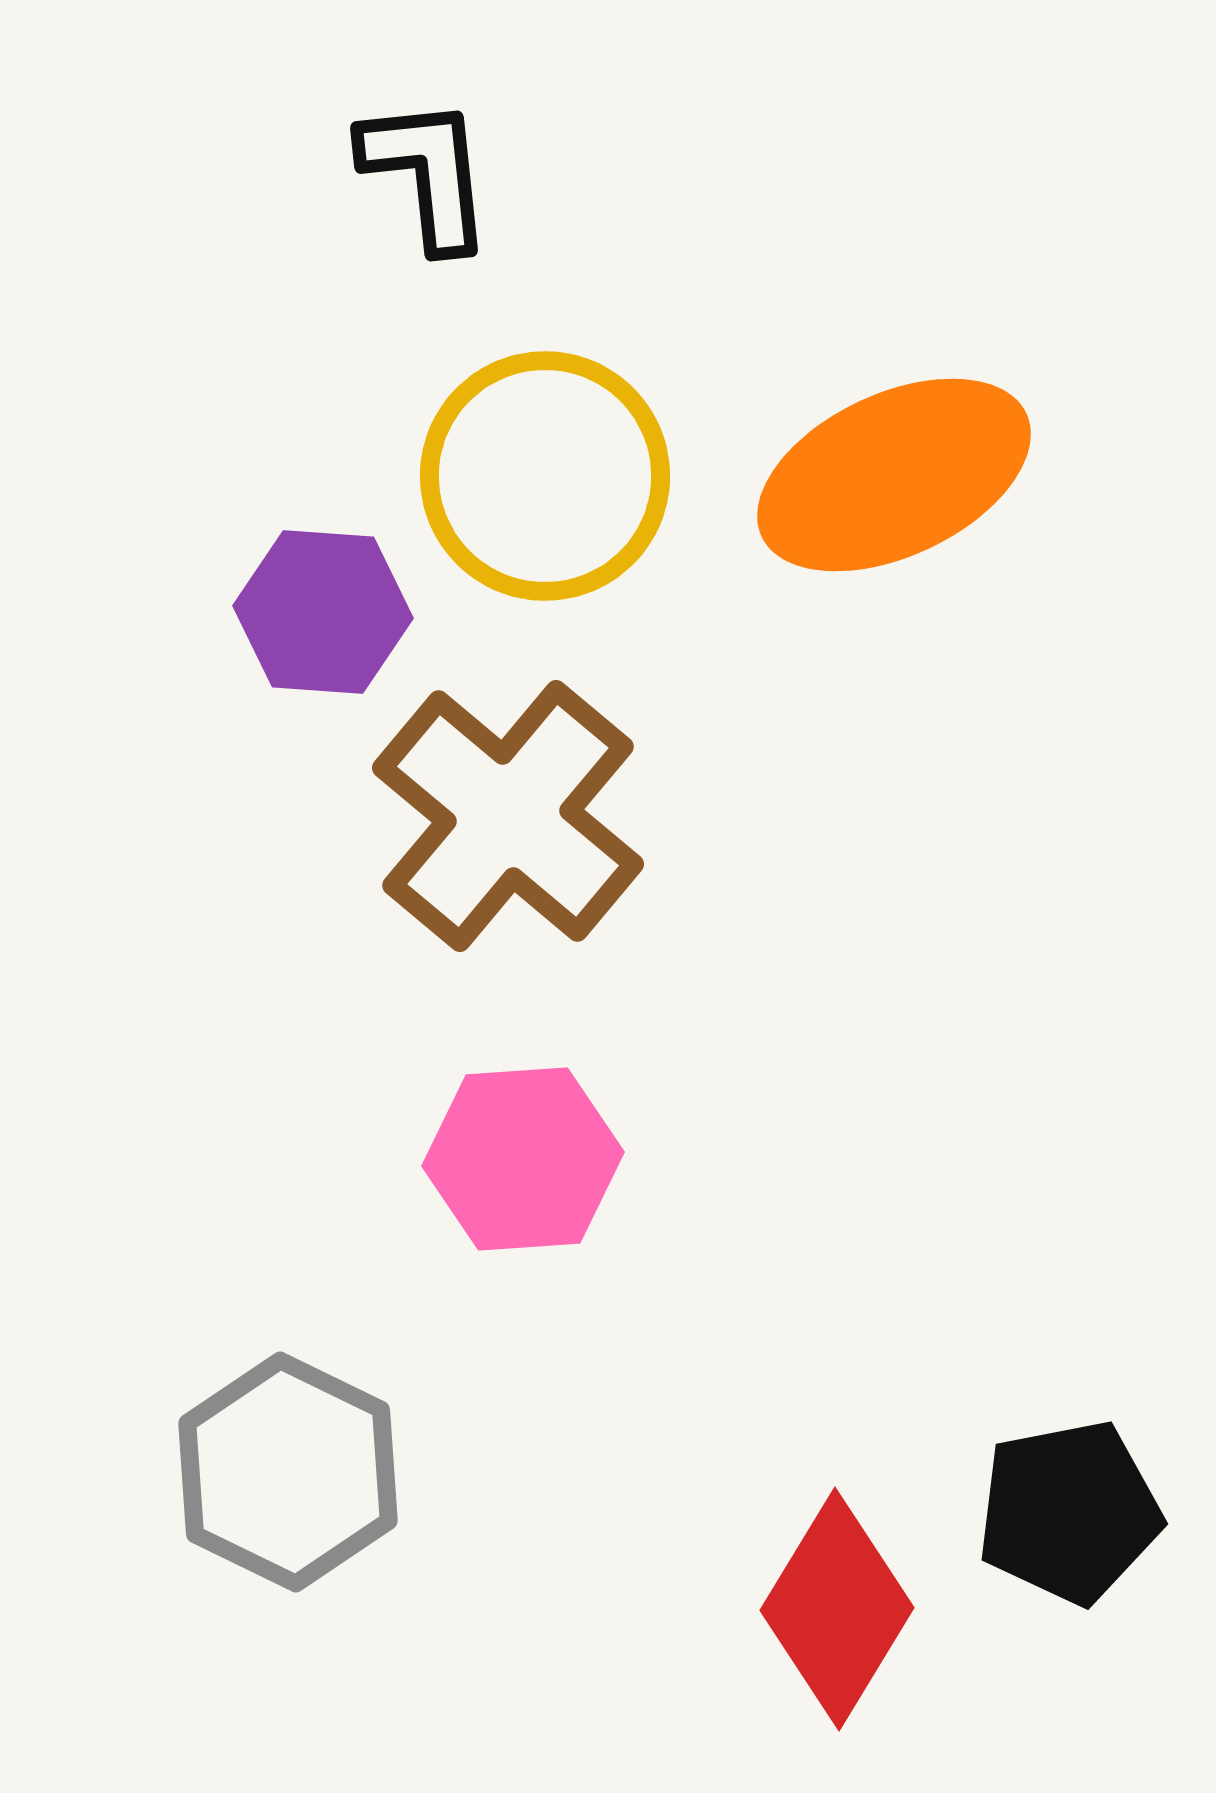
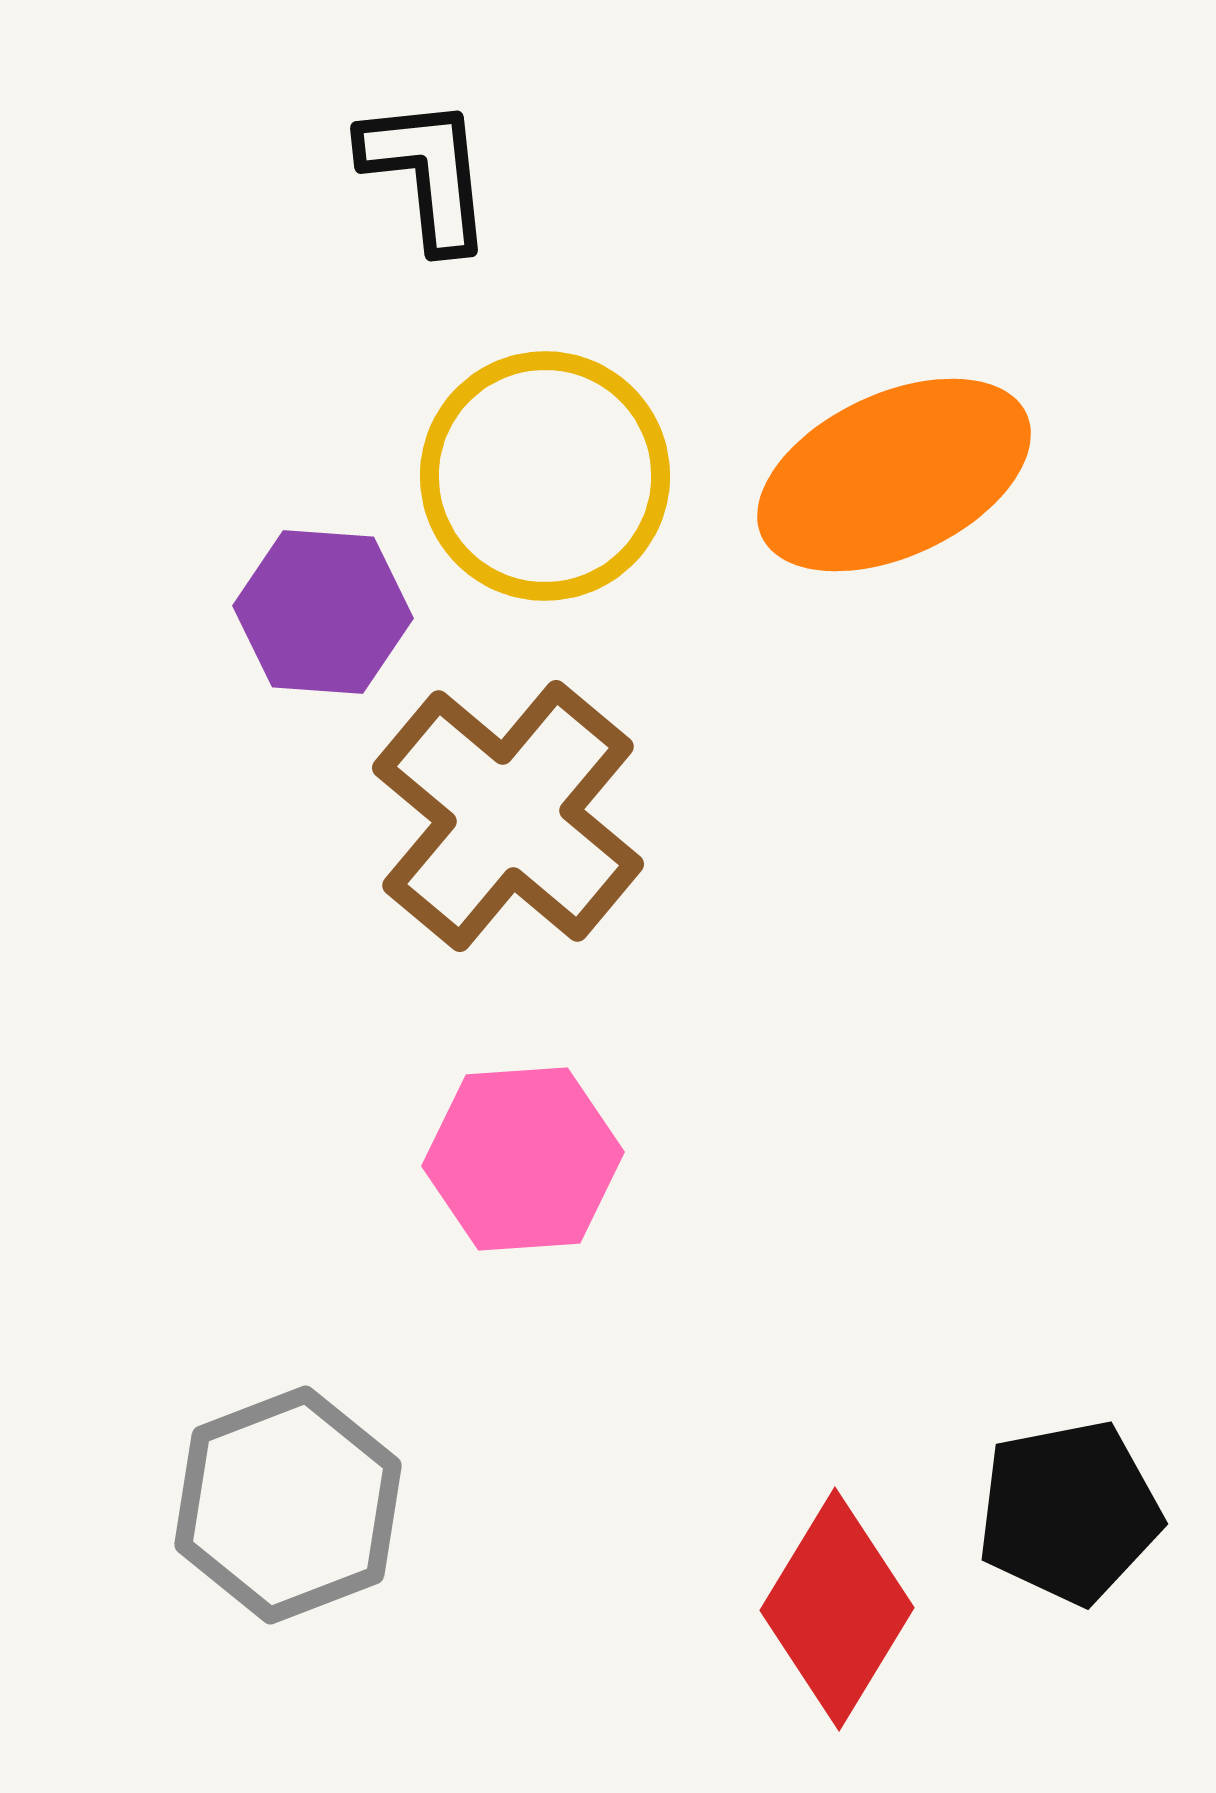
gray hexagon: moved 33 px down; rotated 13 degrees clockwise
